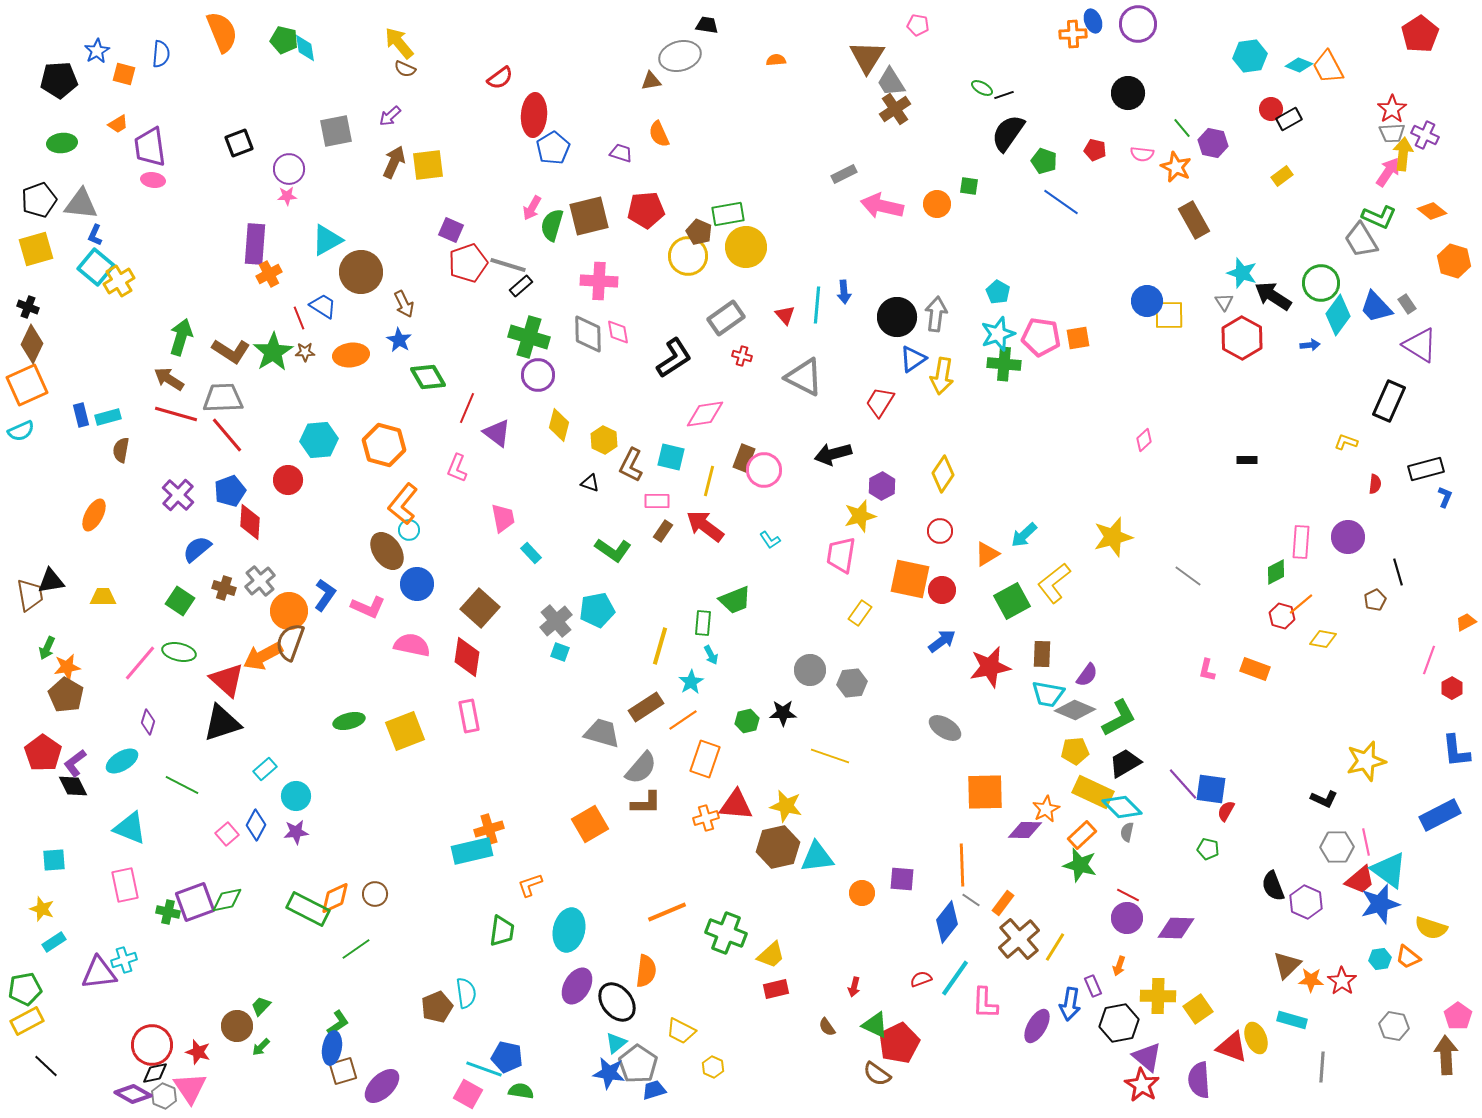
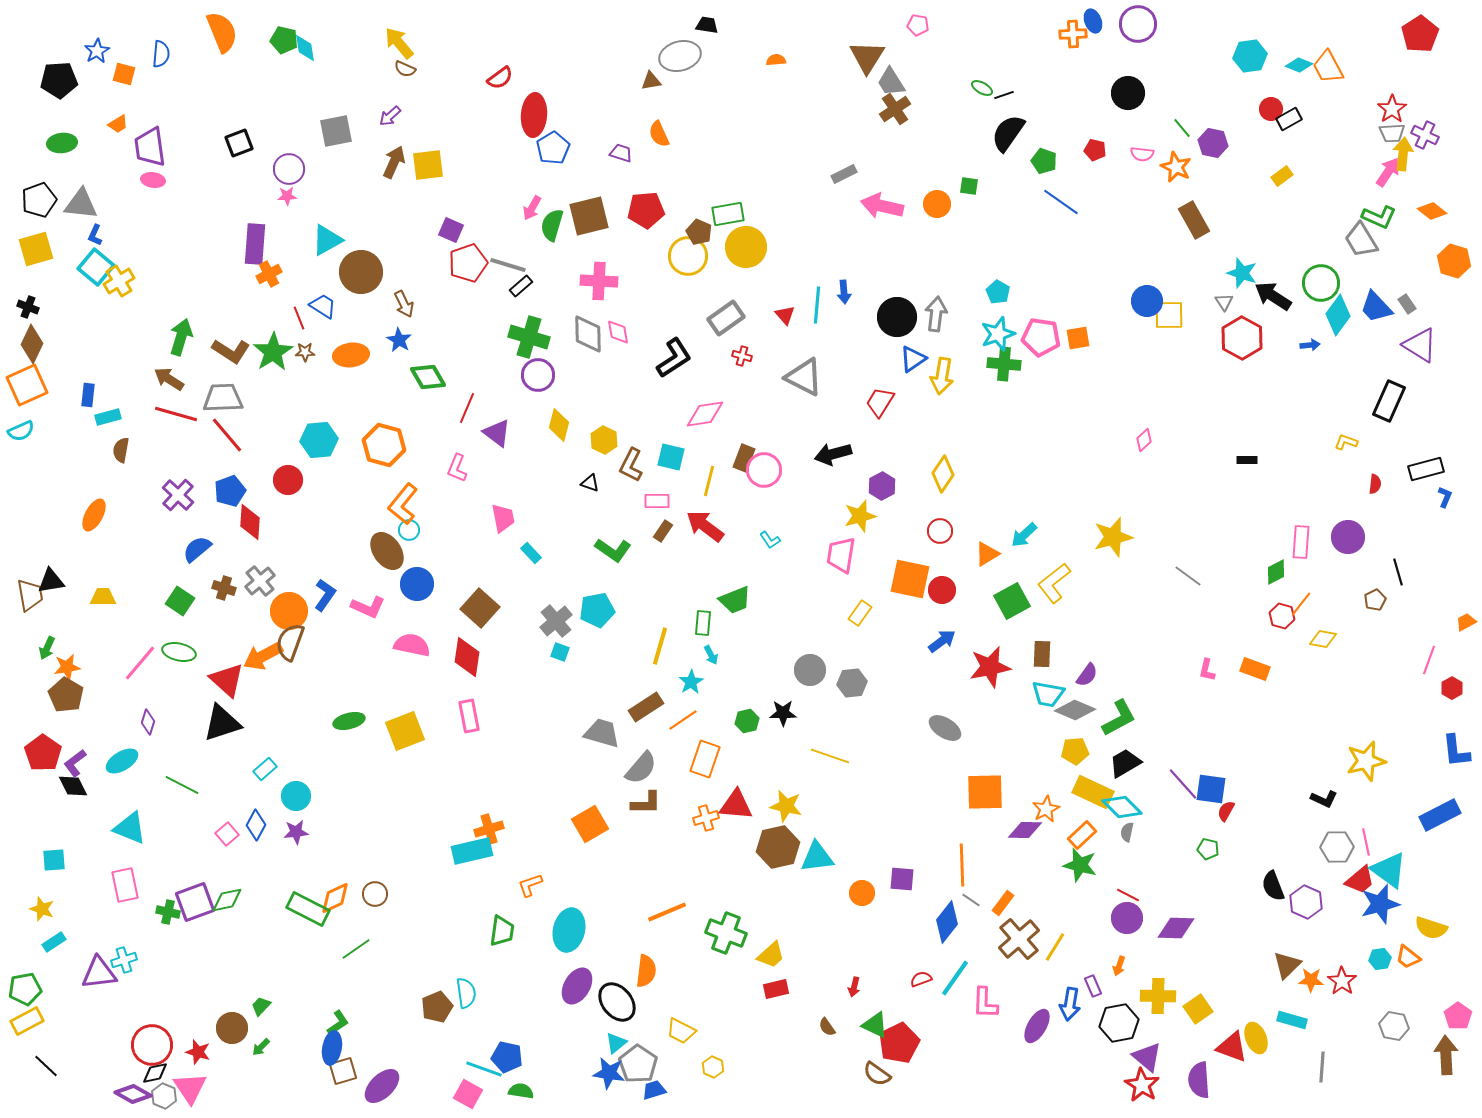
blue rectangle at (81, 415): moved 7 px right, 20 px up; rotated 20 degrees clockwise
orange line at (1301, 604): rotated 12 degrees counterclockwise
brown circle at (237, 1026): moved 5 px left, 2 px down
